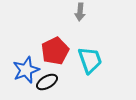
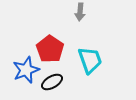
red pentagon: moved 5 px left, 2 px up; rotated 12 degrees counterclockwise
black ellipse: moved 5 px right
